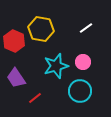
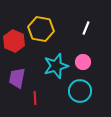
white line: rotated 32 degrees counterclockwise
purple trapezoid: moved 1 px right; rotated 45 degrees clockwise
red line: rotated 56 degrees counterclockwise
